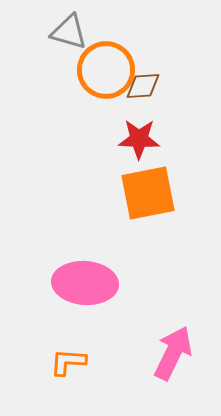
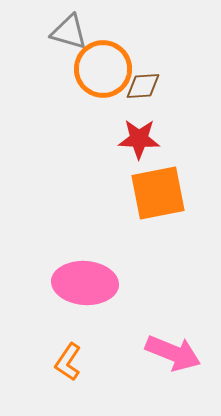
orange circle: moved 3 px left, 1 px up
orange square: moved 10 px right
pink arrow: rotated 86 degrees clockwise
orange L-shape: rotated 60 degrees counterclockwise
